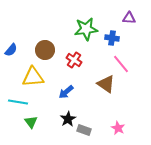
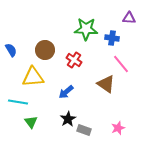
green star: rotated 10 degrees clockwise
blue semicircle: rotated 72 degrees counterclockwise
pink star: rotated 24 degrees clockwise
